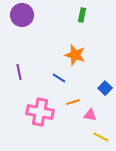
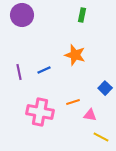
blue line: moved 15 px left, 8 px up; rotated 56 degrees counterclockwise
